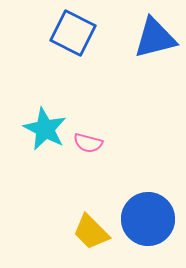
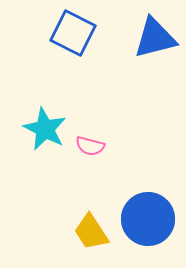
pink semicircle: moved 2 px right, 3 px down
yellow trapezoid: rotated 12 degrees clockwise
